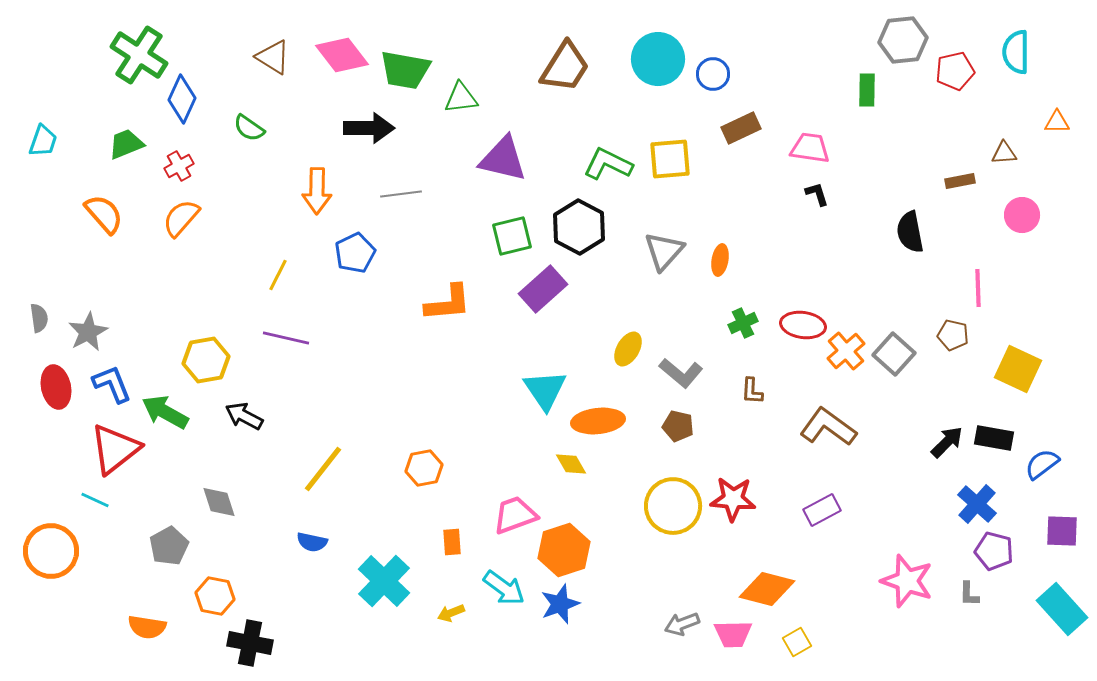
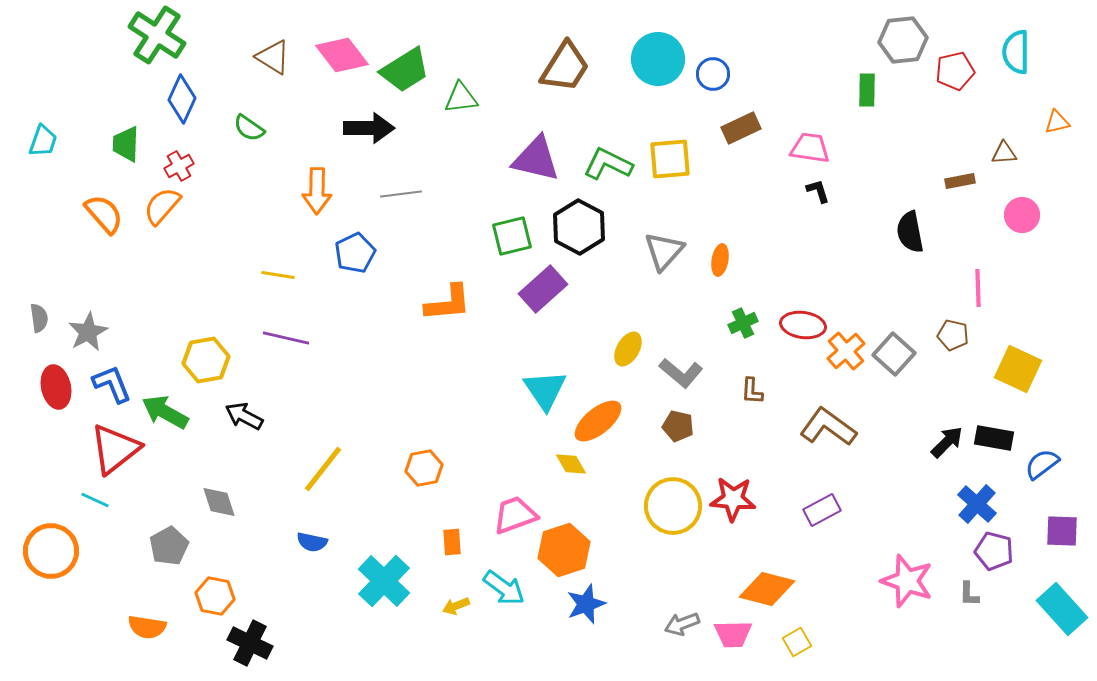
green cross at (139, 55): moved 18 px right, 20 px up
green trapezoid at (405, 70): rotated 42 degrees counterclockwise
orange triangle at (1057, 122): rotated 12 degrees counterclockwise
green trapezoid at (126, 144): rotated 66 degrees counterclockwise
purple triangle at (503, 159): moved 33 px right
black L-shape at (817, 194): moved 1 px right, 3 px up
orange semicircle at (181, 218): moved 19 px left, 12 px up
yellow line at (278, 275): rotated 72 degrees clockwise
orange ellipse at (598, 421): rotated 33 degrees counterclockwise
blue star at (560, 604): moved 26 px right
yellow arrow at (451, 613): moved 5 px right, 7 px up
black cross at (250, 643): rotated 15 degrees clockwise
